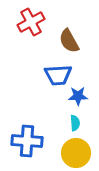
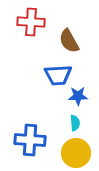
red cross: rotated 32 degrees clockwise
blue cross: moved 3 px right, 1 px up
